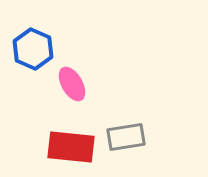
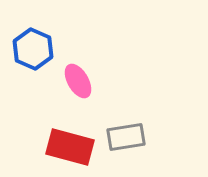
pink ellipse: moved 6 px right, 3 px up
red rectangle: moved 1 px left; rotated 9 degrees clockwise
